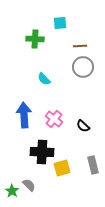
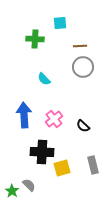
pink cross: rotated 12 degrees clockwise
